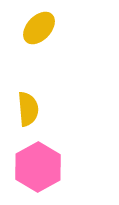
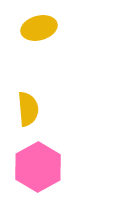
yellow ellipse: rotated 32 degrees clockwise
